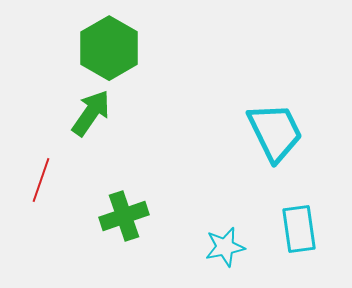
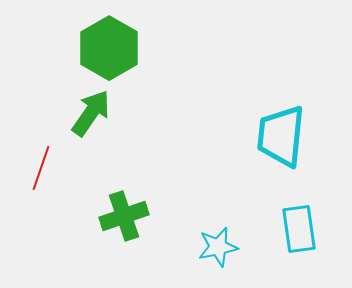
cyan trapezoid: moved 6 px right, 4 px down; rotated 148 degrees counterclockwise
red line: moved 12 px up
cyan star: moved 7 px left
